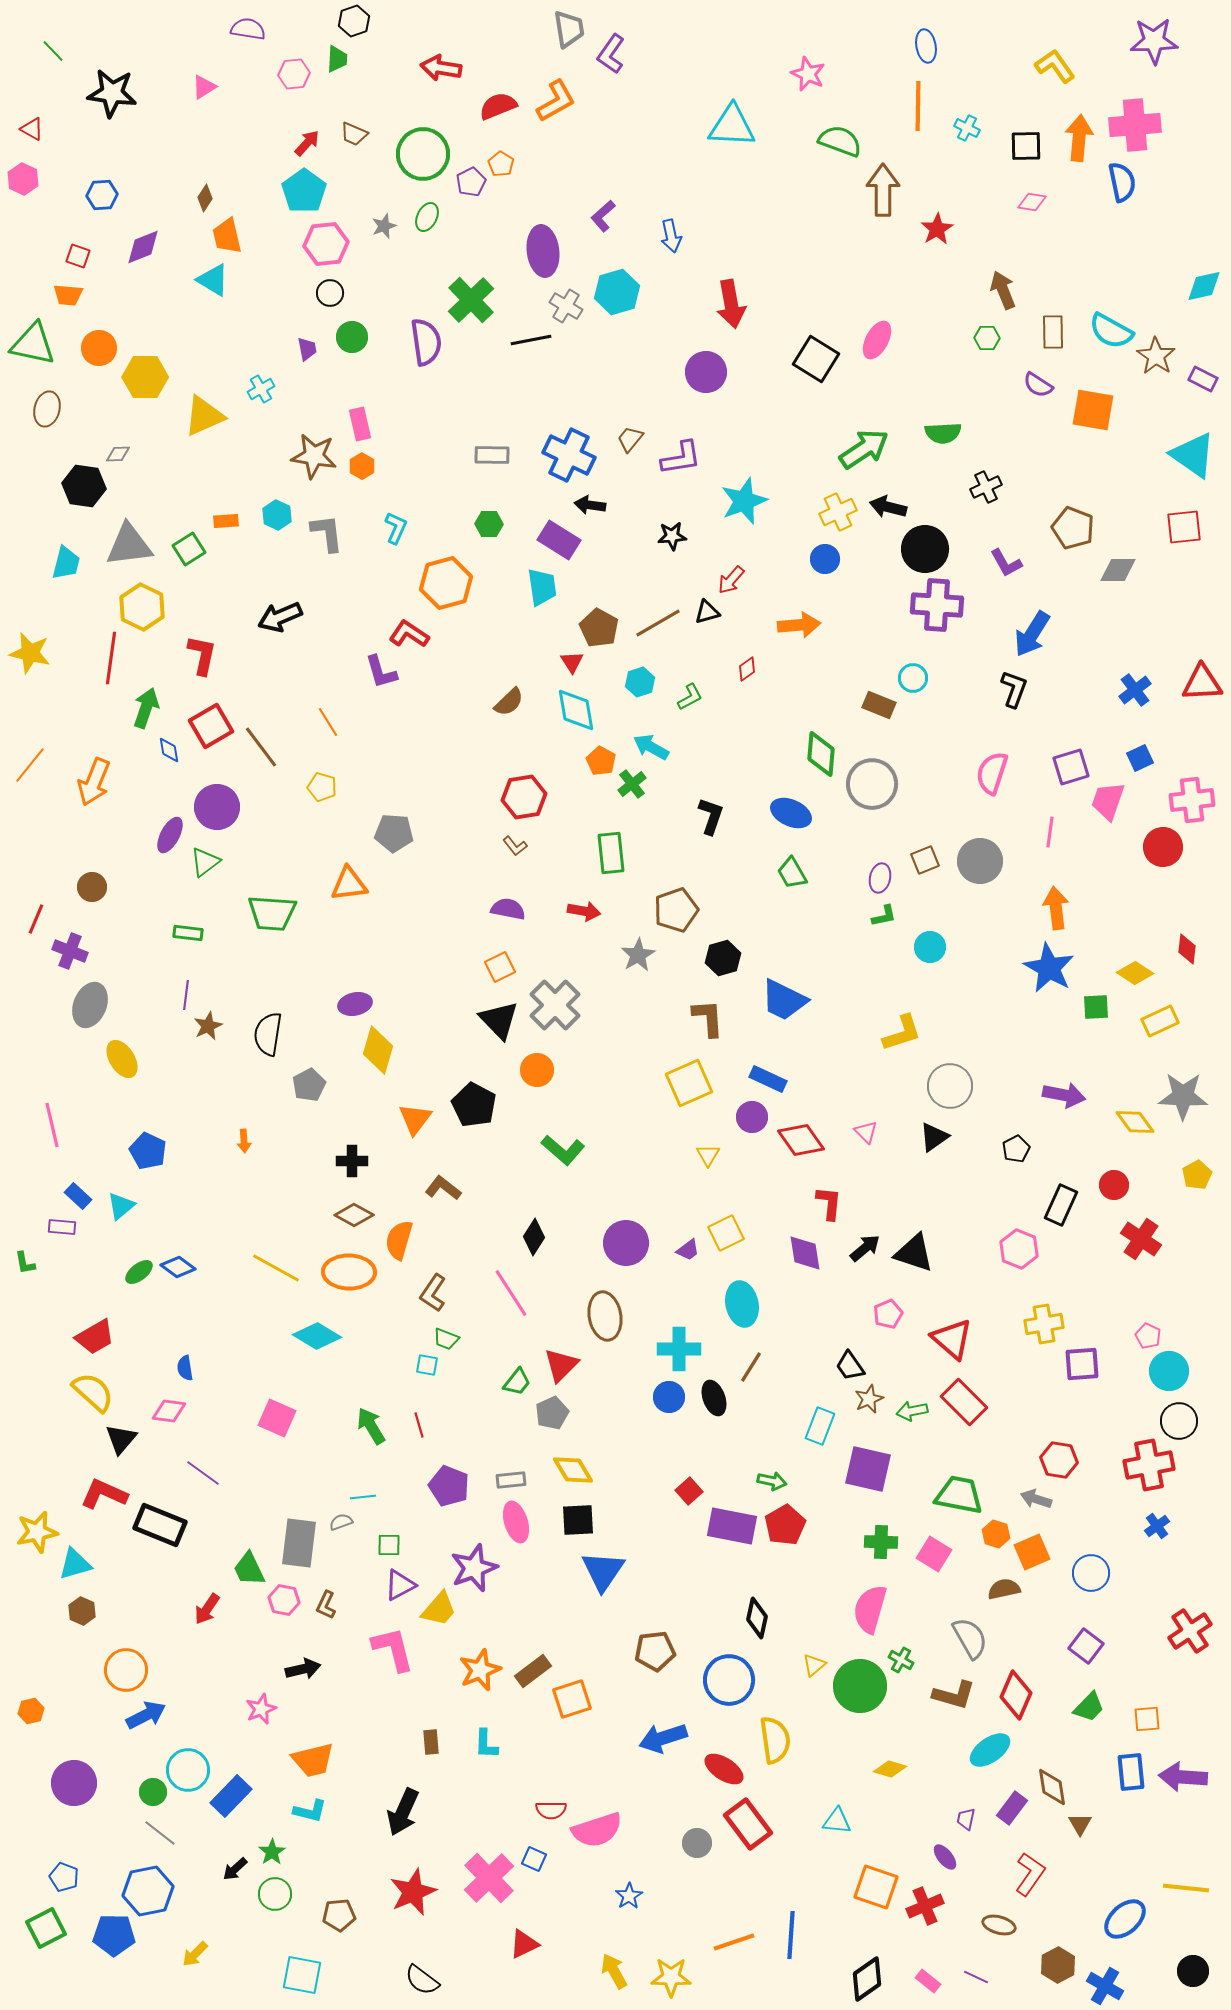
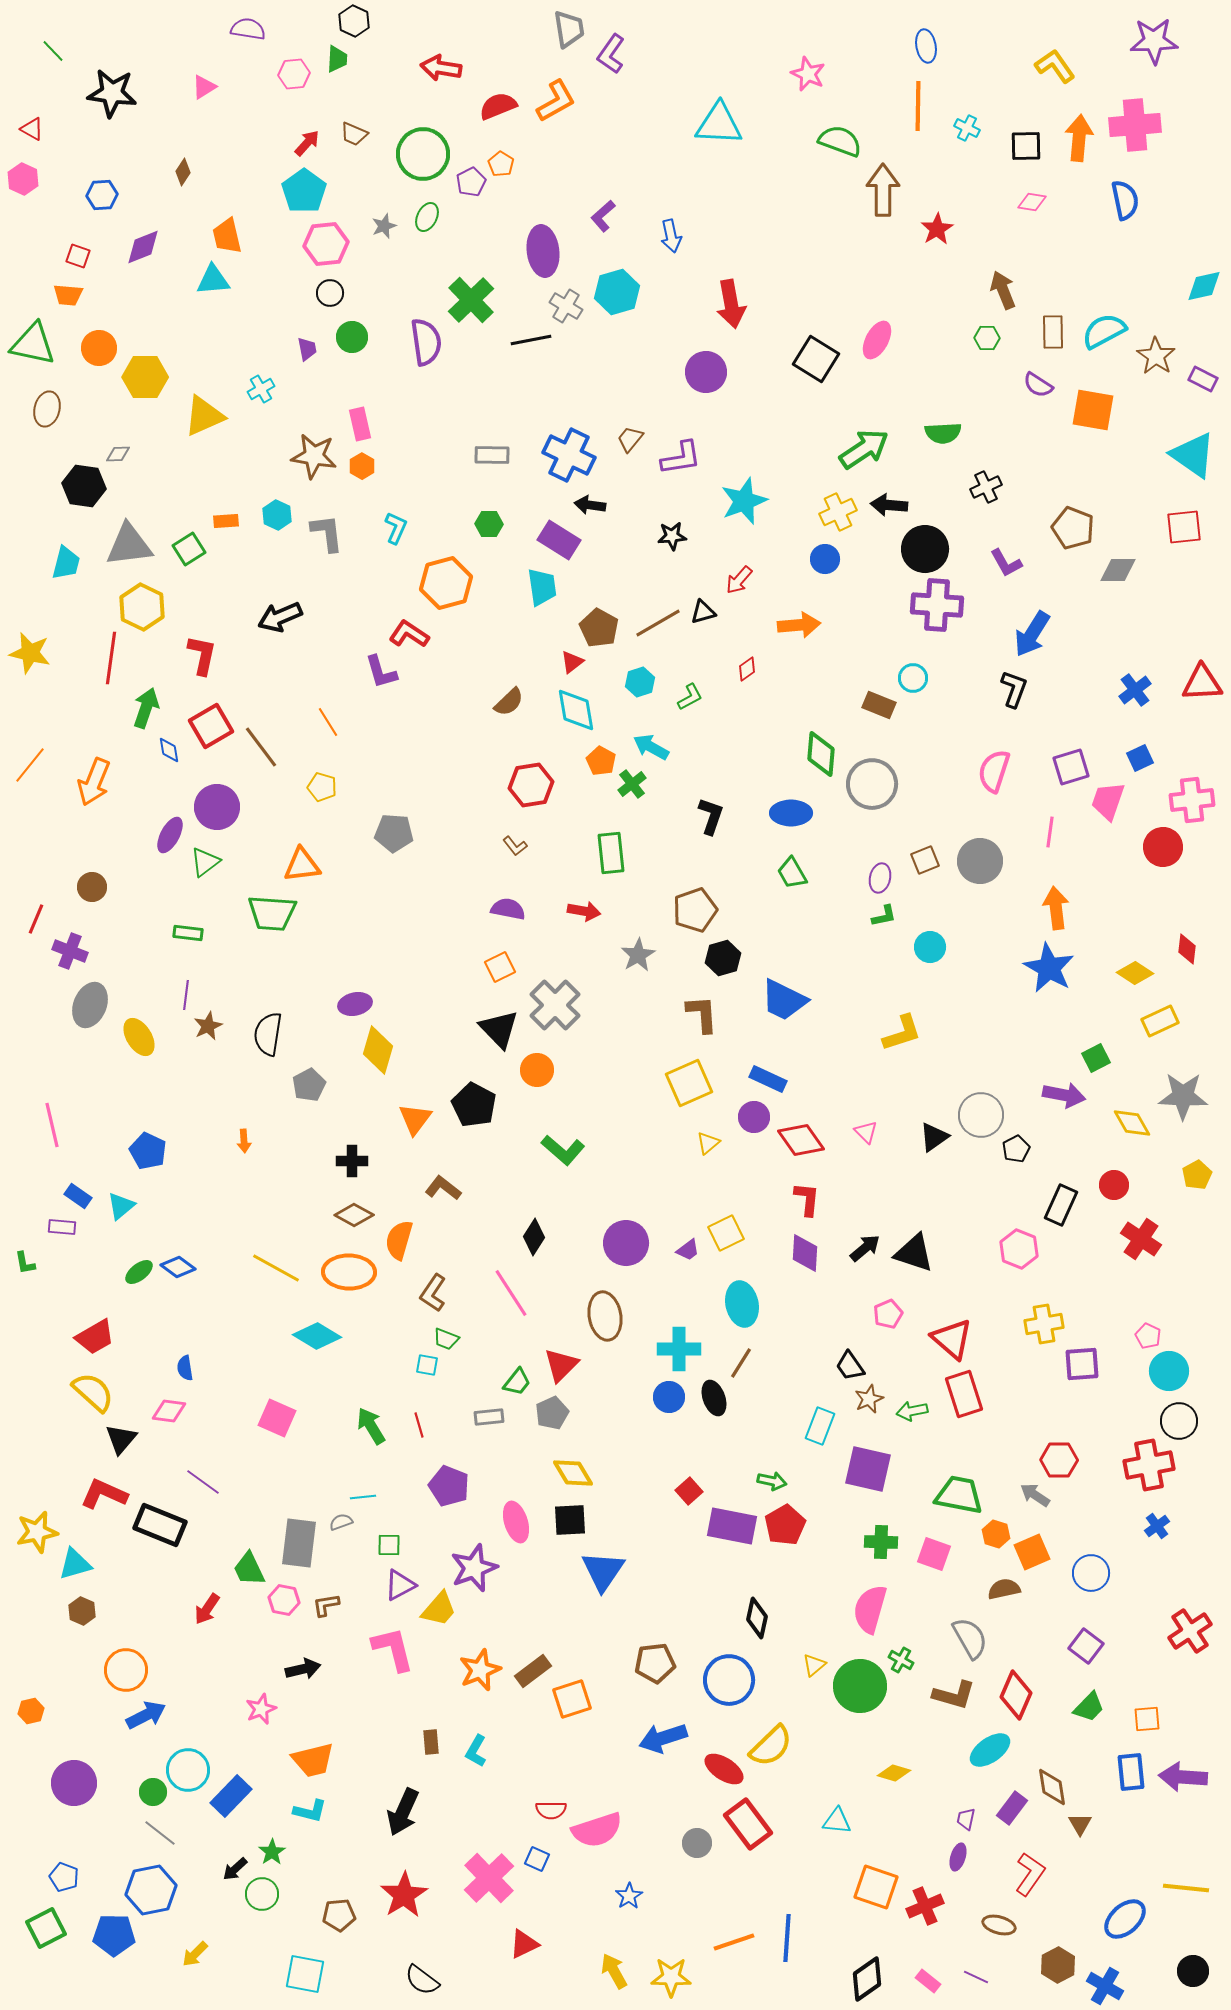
black hexagon at (354, 21): rotated 16 degrees counterclockwise
cyan triangle at (732, 126): moved 13 px left, 2 px up
blue semicircle at (1122, 182): moved 3 px right, 18 px down
brown diamond at (205, 198): moved 22 px left, 26 px up
cyan triangle at (213, 280): rotated 36 degrees counterclockwise
cyan semicircle at (1111, 331): moved 7 px left; rotated 123 degrees clockwise
black arrow at (888, 507): moved 1 px right, 2 px up; rotated 9 degrees counterclockwise
red arrow at (731, 580): moved 8 px right
black triangle at (707, 612): moved 4 px left
red triangle at (572, 662): rotated 25 degrees clockwise
pink semicircle at (992, 773): moved 2 px right, 2 px up
red hexagon at (524, 797): moved 7 px right, 12 px up
blue ellipse at (791, 813): rotated 24 degrees counterclockwise
orange triangle at (349, 884): moved 47 px left, 19 px up
brown pentagon at (676, 910): moved 19 px right
green square at (1096, 1007): moved 51 px down; rotated 24 degrees counterclockwise
brown L-shape at (708, 1018): moved 6 px left, 4 px up
black triangle at (499, 1020): moved 9 px down
yellow ellipse at (122, 1059): moved 17 px right, 22 px up
gray circle at (950, 1086): moved 31 px right, 29 px down
purple circle at (752, 1117): moved 2 px right
yellow diamond at (1135, 1122): moved 3 px left, 1 px down; rotated 6 degrees clockwise
yellow triangle at (708, 1155): moved 12 px up; rotated 20 degrees clockwise
blue rectangle at (78, 1196): rotated 8 degrees counterclockwise
red L-shape at (829, 1203): moved 22 px left, 4 px up
purple diamond at (805, 1253): rotated 12 degrees clockwise
brown line at (751, 1367): moved 10 px left, 4 px up
red rectangle at (964, 1402): moved 8 px up; rotated 27 degrees clockwise
red hexagon at (1059, 1460): rotated 9 degrees counterclockwise
yellow diamond at (573, 1470): moved 3 px down
purple line at (203, 1473): moved 9 px down
gray rectangle at (511, 1480): moved 22 px left, 63 px up
gray arrow at (1036, 1499): moved 1 px left, 4 px up; rotated 16 degrees clockwise
black square at (578, 1520): moved 8 px left
pink square at (934, 1554): rotated 12 degrees counterclockwise
brown L-shape at (326, 1605): rotated 56 degrees clockwise
brown pentagon at (655, 1651): moved 12 px down
yellow semicircle at (775, 1740): moved 4 px left, 6 px down; rotated 54 degrees clockwise
cyan L-shape at (486, 1744): moved 10 px left, 7 px down; rotated 28 degrees clockwise
yellow diamond at (890, 1769): moved 4 px right, 4 px down
purple ellipse at (945, 1857): moved 13 px right; rotated 56 degrees clockwise
blue square at (534, 1859): moved 3 px right
blue hexagon at (148, 1891): moved 3 px right, 1 px up
red star at (413, 1892): moved 9 px left, 3 px down; rotated 9 degrees counterclockwise
green circle at (275, 1894): moved 13 px left
blue line at (791, 1935): moved 4 px left, 3 px down
cyan square at (302, 1975): moved 3 px right, 1 px up
